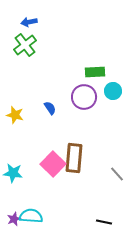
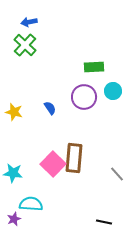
green cross: rotated 10 degrees counterclockwise
green rectangle: moved 1 px left, 5 px up
yellow star: moved 1 px left, 3 px up
cyan semicircle: moved 12 px up
